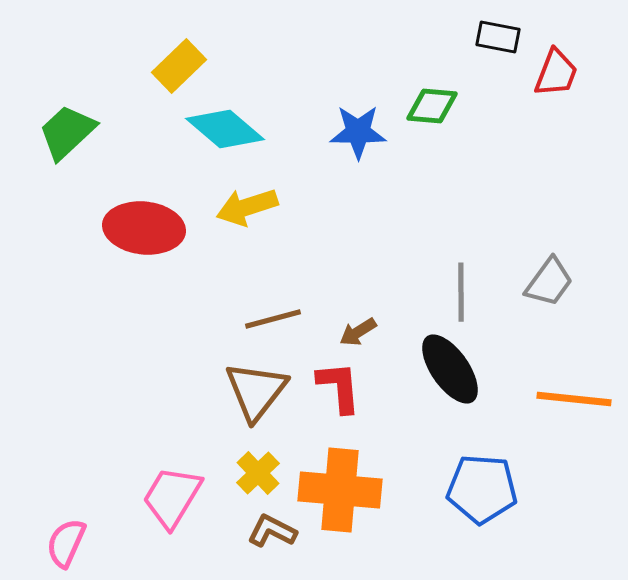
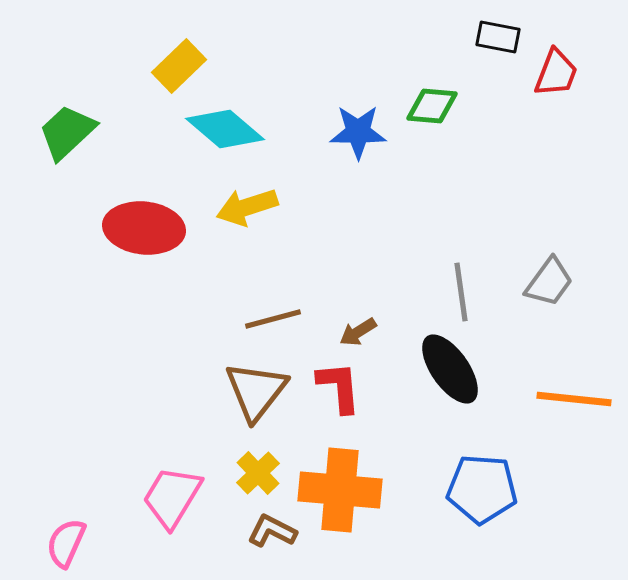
gray line: rotated 8 degrees counterclockwise
